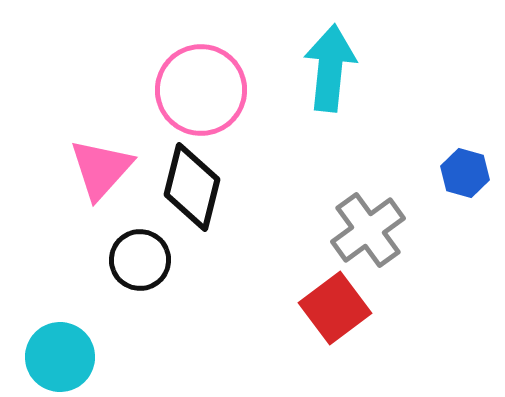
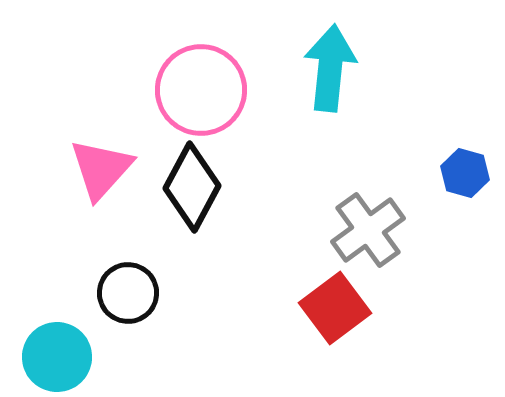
black diamond: rotated 14 degrees clockwise
black circle: moved 12 px left, 33 px down
cyan circle: moved 3 px left
